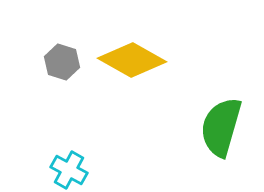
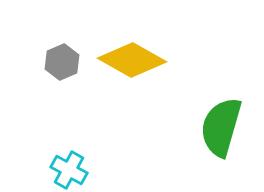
gray hexagon: rotated 20 degrees clockwise
